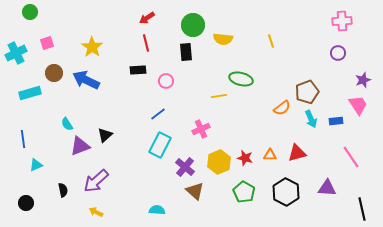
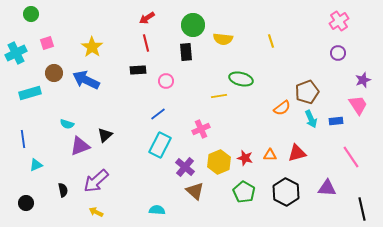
green circle at (30, 12): moved 1 px right, 2 px down
pink cross at (342, 21): moved 3 px left; rotated 30 degrees counterclockwise
cyan semicircle at (67, 124): rotated 40 degrees counterclockwise
